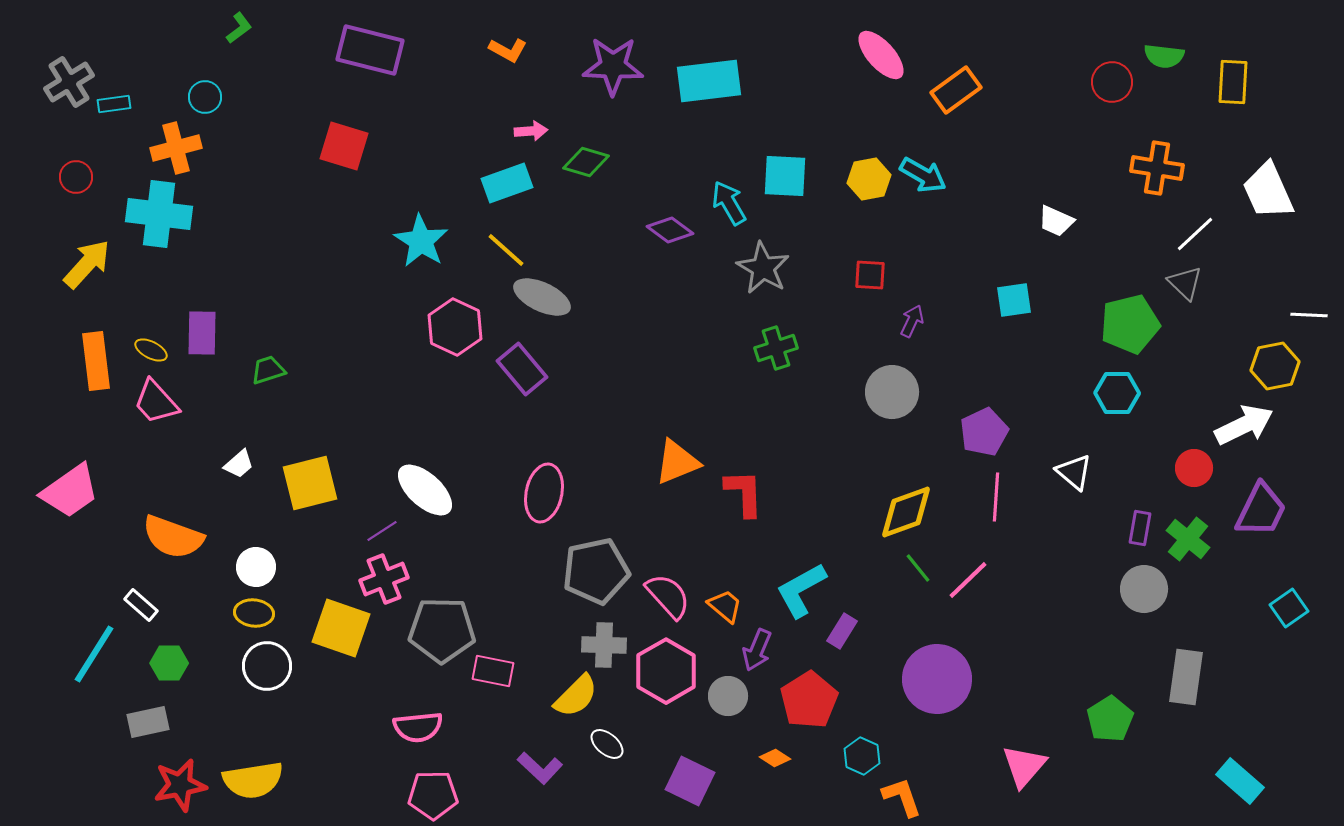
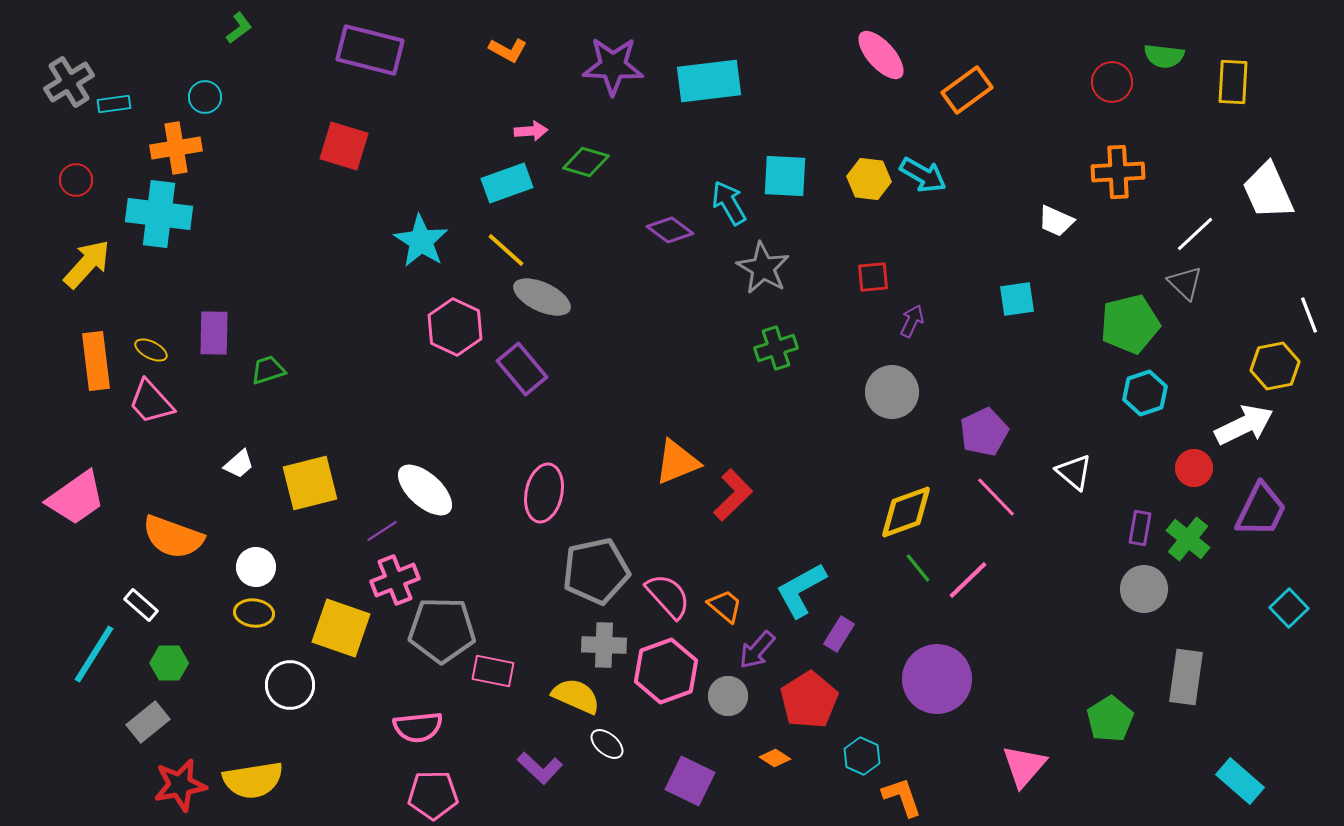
orange rectangle at (956, 90): moved 11 px right
orange cross at (176, 148): rotated 6 degrees clockwise
orange cross at (1157, 168): moved 39 px left, 4 px down; rotated 12 degrees counterclockwise
red circle at (76, 177): moved 3 px down
yellow hexagon at (869, 179): rotated 18 degrees clockwise
red square at (870, 275): moved 3 px right, 2 px down; rotated 8 degrees counterclockwise
cyan square at (1014, 300): moved 3 px right, 1 px up
white line at (1309, 315): rotated 66 degrees clockwise
purple rectangle at (202, 333): moved 12 px right
cyan hexagon at (1117, 393): moved 28 px right; rotated 18 degrees counterclockwise
pink trapezoid at (156, 402): moved 5 px left
pink trapezoid at (70, 491): moved 6 px right, 7 px down
red L-shape at (744, 493): moved 11 px left, 2 px down; rotated 48 degrees clockwise
pink line at (996, 497): rotated 48 degrees counterclockwise
pink cross at (384, 579): moved 11 px right, 1 px down
cyan square at (1289, 608): rotated 9 degrees counterclockwise
purple rectangle at (842, 631): moved 3 px left, 3 px down
purple arrow at (757, 650): rotated 18 degrees clockwise
white circle at (267, 666): moved 23 px right, 19 px down
pink hexagon at (666, 671): rotated 10 degrees clockwise
yellow semicircle at (576, 696): rotated 111 degrees counterclockwise
gray rectangle at (148, 722): rotated 27 degrees counterclockwise
